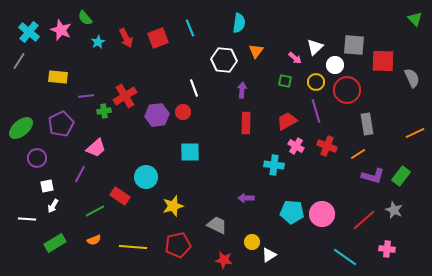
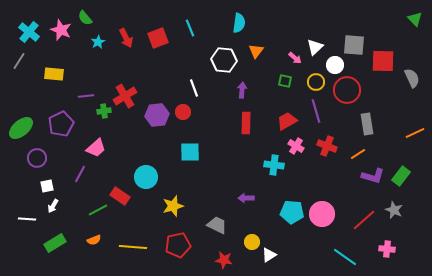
yellow rectangle at (58, 77): moved 4 px left, 3 px up
green line at (95, 211): moved 3 px right, 1 px up
